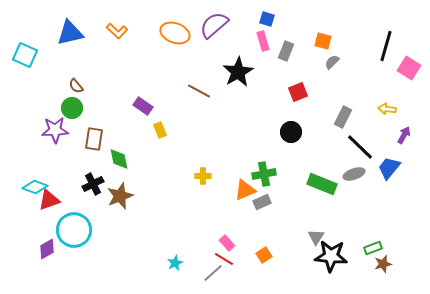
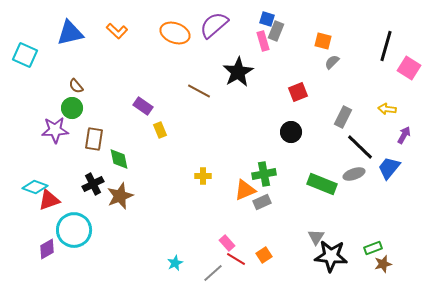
gray rectangle at (286, 51): moved 10 px left, 20 px up
red line at (224, 259): moved 12 px right
